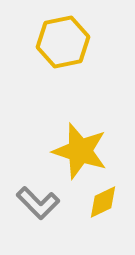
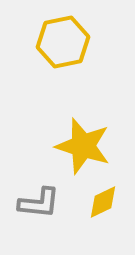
yellow star: moved 3 px right, 5 px up
gray L-shape: moved 1 px right; rotated 39 degrees counterclockwise
